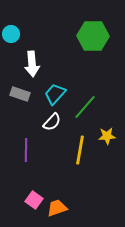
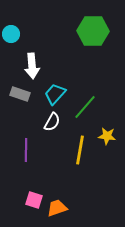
green hexagon: moved 5 px up
white arrow: moved 2 px down
white semicircle: rotated 12 degrees counterclockwise
yellow star: rotated 12 degrees clockwise
pink square: rotated 18 degrees counterclockwise
